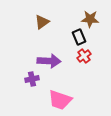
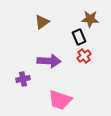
purple cross: moved 9 px left
